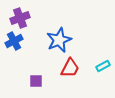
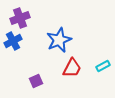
blue cross: moved 1 px left
red trapezoid: moved 2 px right
purple square: rotated 24 degrees counterclockwise
